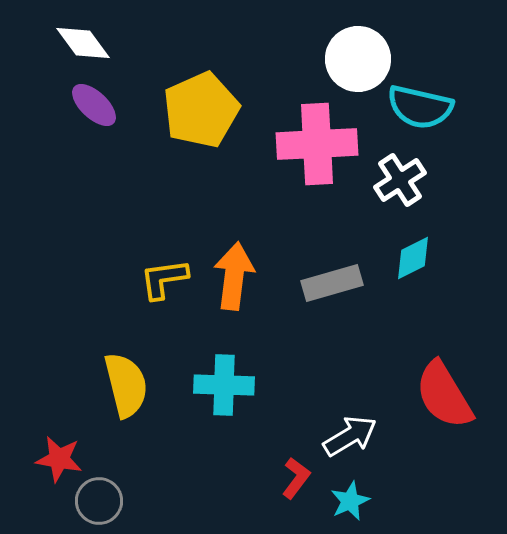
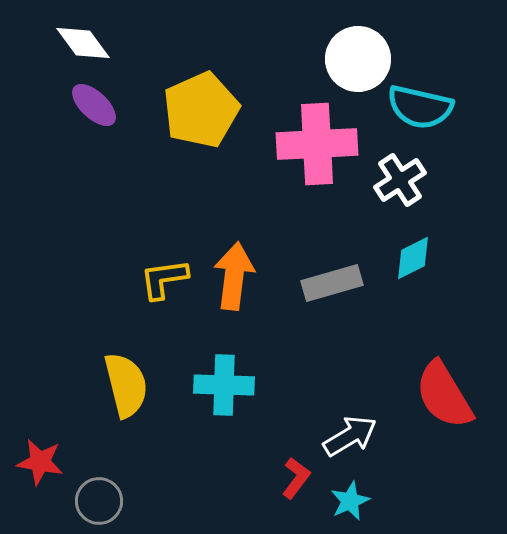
red star: moved 19 px left, 3 px down
